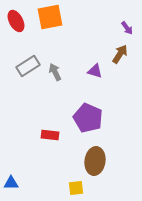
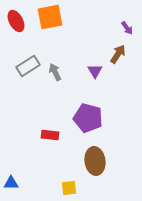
brown arrow: moved 2 px left
purple triangle: rotated 42 degrees clockwise
purple pentagon: rotated 8 degrees counterclockwise
brown ellipse: rotated 16 degrees counterclockwise
yellow square: moved 7 px left
